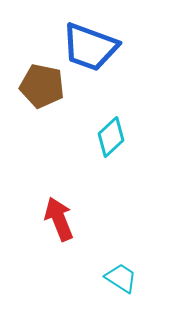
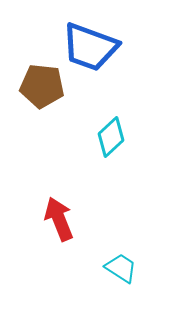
brown pentagon: rotated 6 degrees counterclockwise
cyan trapezoid: moved 10 px up
